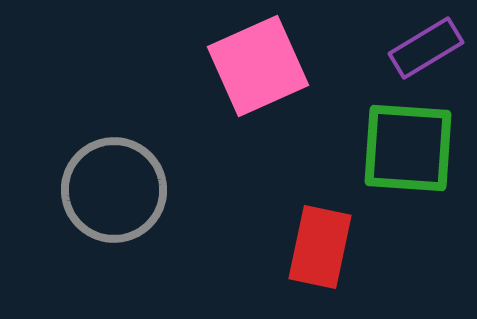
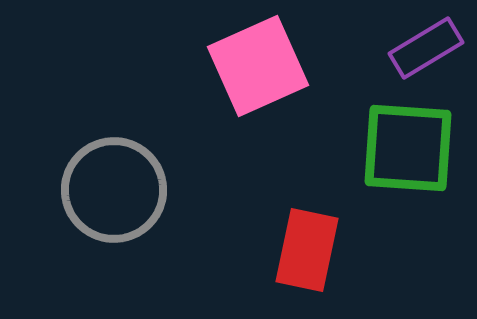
red rectangle: moved 13 px left, 3 px down
